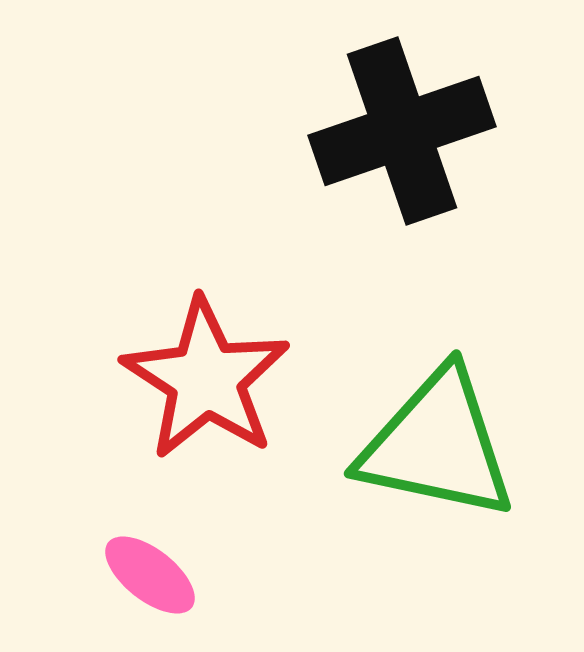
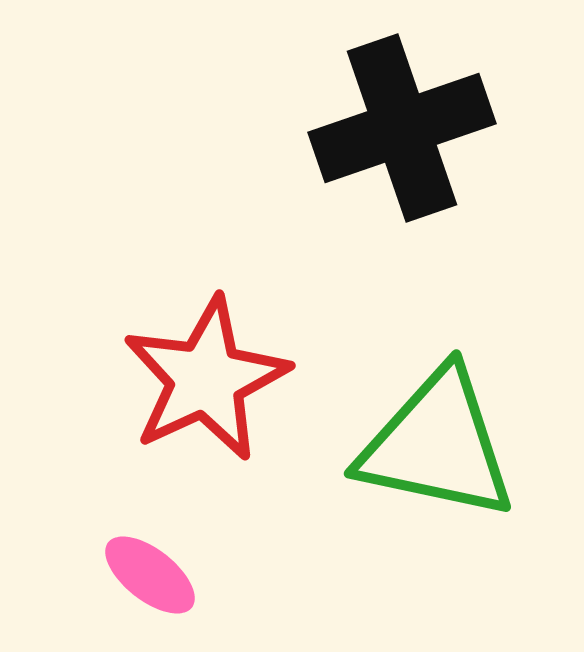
black cross: moved 3 px up
red star: rotated 14 degrees clockwise
